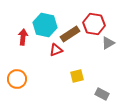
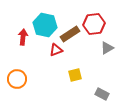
red hexagon: rotated 15 degrees counterclockwise
gray triangle: moved 1 px left, 5 px down
yellow square: moved 2 px left, 1 px up
